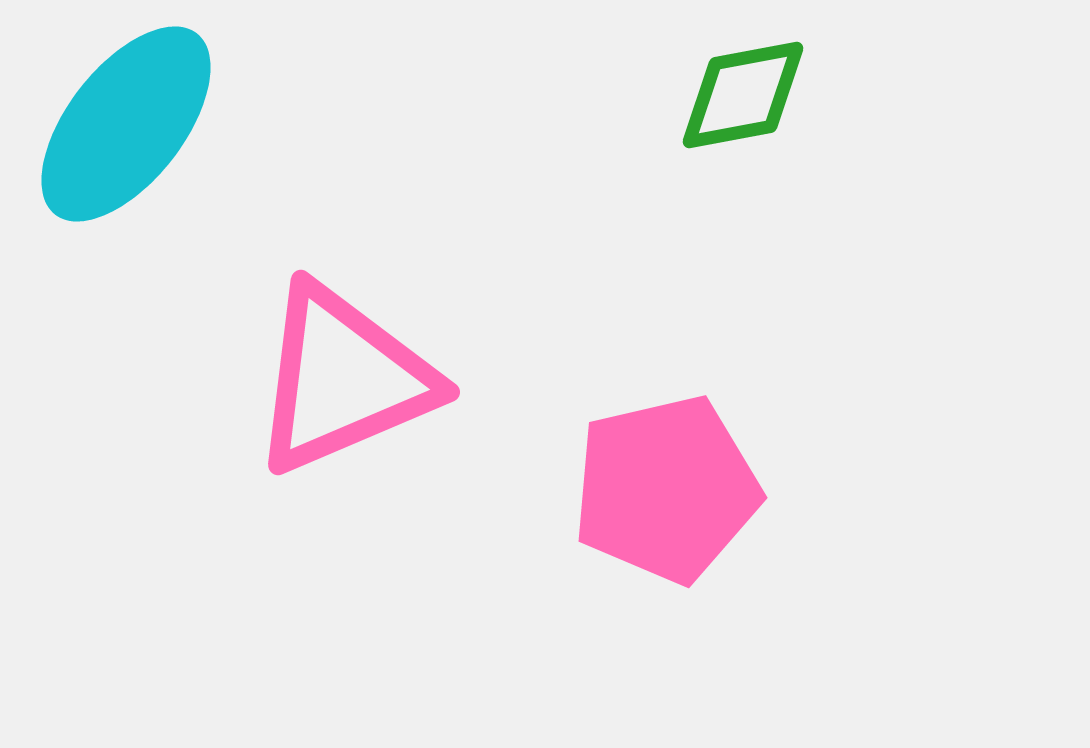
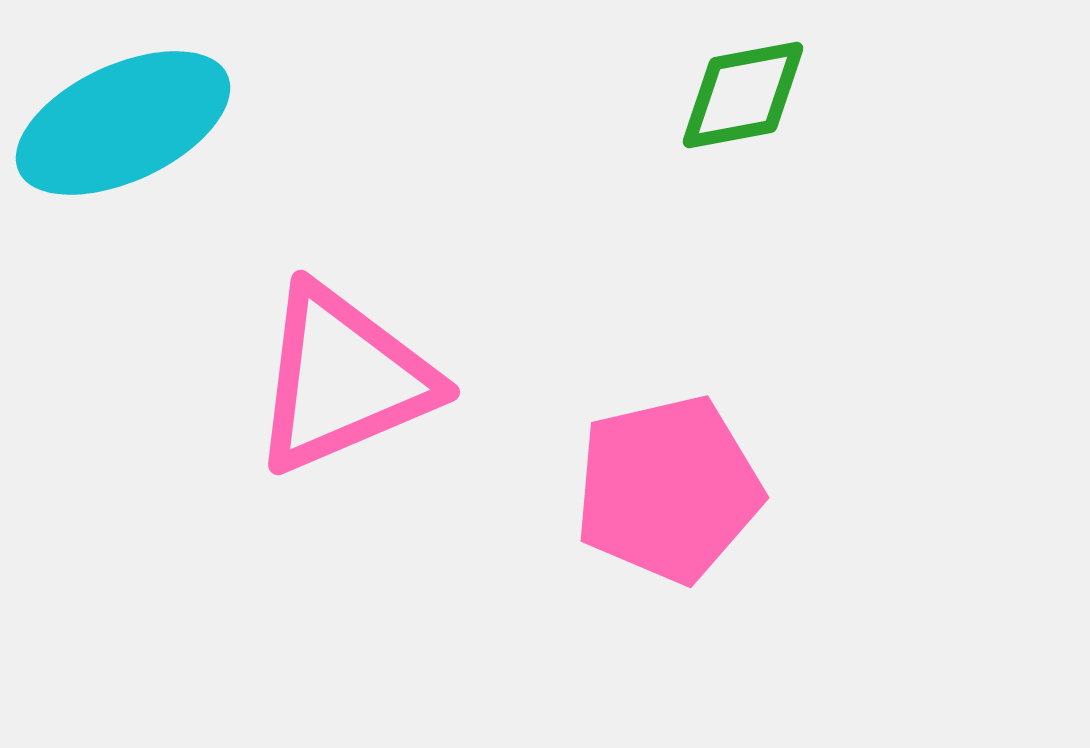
cyan ellipse: moved 3 px left, 1 px up; rotated 27 degrees clockwise
pink pentagon: moved 2 px right
